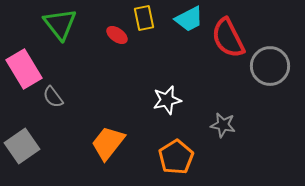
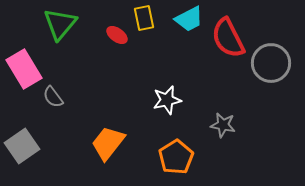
green triangle: rotated 18 degrees clockwise
gray circle: moved 1 px right, 3 px up
